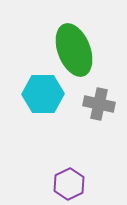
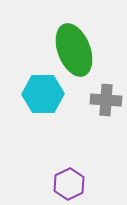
gray cross: moved 7 px right, 4 px up; rotated 8 degrees counterclockwise
